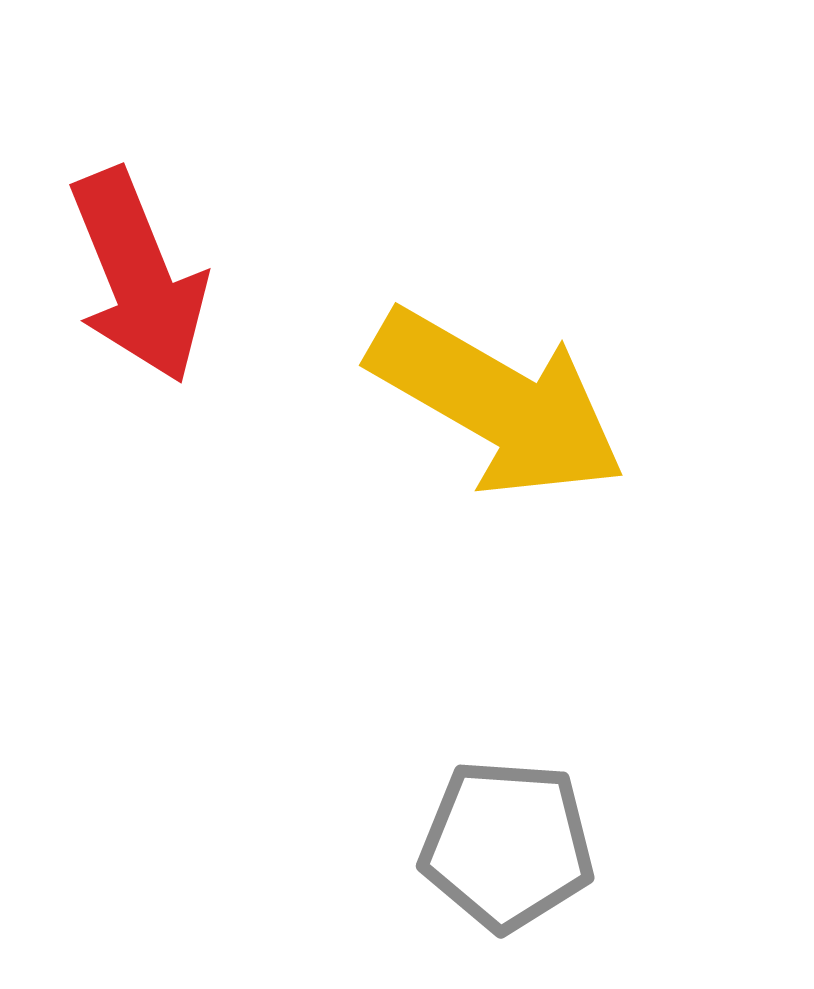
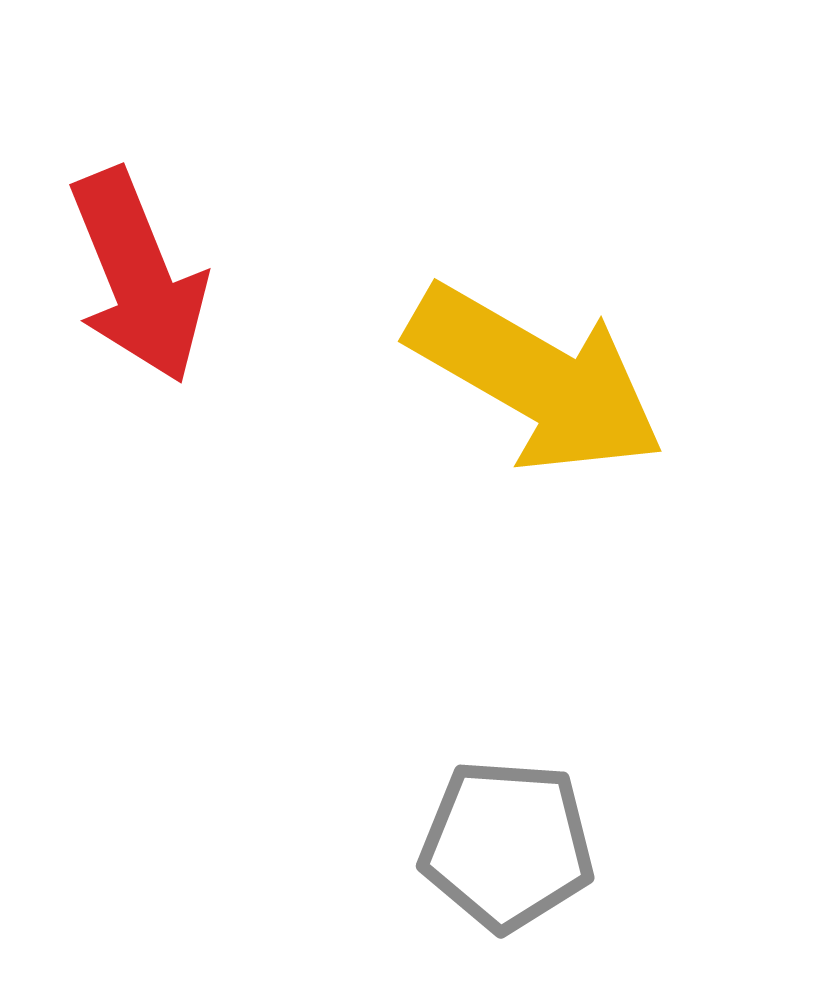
yellow arrow: moved 39 px right, 24 px up
